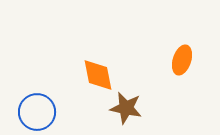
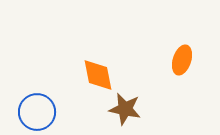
brown star: moved 1 px left, 1 px down
